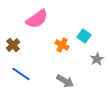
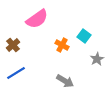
blue line: moved 5 px left, 1 px up; rotated 66 degrees counterclockwise
